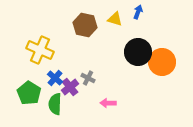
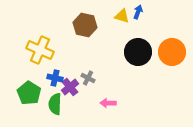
yellow triangle: moved 7 px right, 3 px up
orange circle: moved 10 px right, 10 px up
blue cross: rotated 28 degrees counterclockwise
